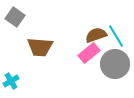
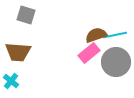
gray square: moved 11 px right, 2 px up; rotated 18 degrees counterclockwise
cyan line: moved 1 px left, 1 px up; rotated 70 degrees counterclockwise
brown trapezoid: moved 22 px left, 5 px down
gray circle: moved 1 px right, 2 px up
cyan cross: rotated 21 degrees counterclockwise
